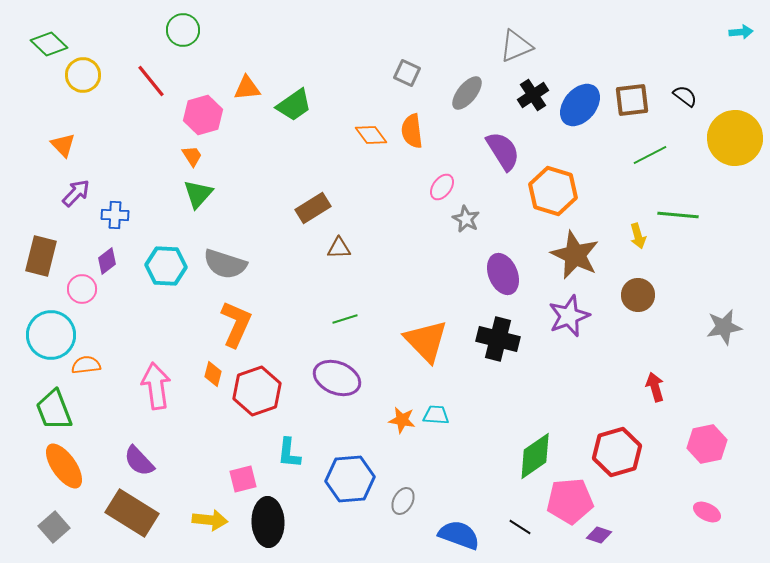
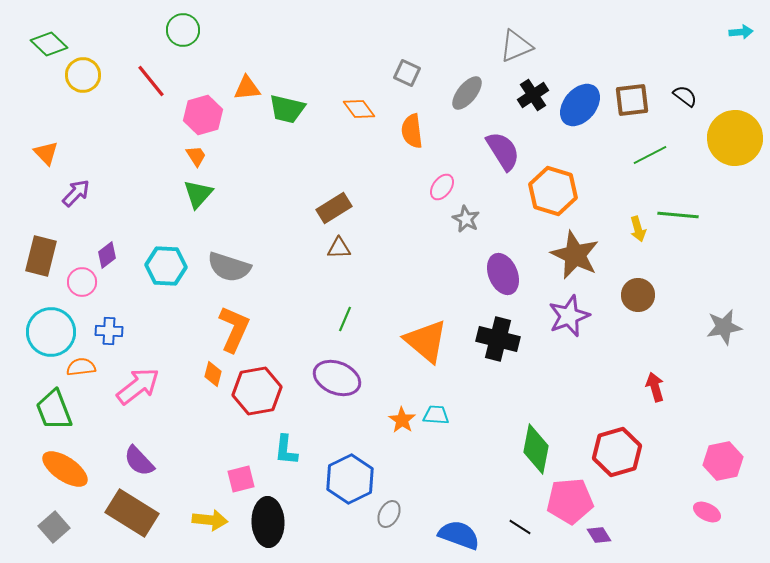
green trapezoid at (294, 105): moved 7 px left, 4 px down; rotated 48 degrees clockwise
orange diamond at (371, 135): moved 12 px left, 26 px up
orange triangle at (63, 145): moved 17 px left, 8 px down
orange trapezoid at (192, 156): moved 4 px right
brown rectangle at (313, 208): moved 21 px right
blue cross at (115, 215): moved 6 px left, 116 px down
yellow arrow at (638, 236): moved 7 px up
purple diamond at (107, 261): moved 6 px up
gray semicircle at (225, 264): moved 4 px right, 3 px down
pink circle at (82, 289): moved 7 px up
green line at (345, 319): rotated 50 degrees counterclockwise
orange L-shape at (236, 324): moved 2 px left, 5 px down
cyan circle at (51, 335): moved 3 px up
orange triangle at (426, 341): rotated 6 degrees counterclockwise
orange semicircle at (86, 365): moved 5 px left, 2 px down
pink arrow at (156, 386): moved 18 px left; rotated 60 degrees clockwise
red hexagon at (257, 391): rotated 9 degrees clockwise
orange star at (402, 420): rotated 24 degrees clockwise
pink hexagon at (707, 444): moved 16 px right, 17 px down
cyan L-shape at (289, 453): moved 3 px left, 3 px up
green diamond at (535, 456): moved 1 px right, 7 px up; rotated 45 degrees counterclockwise
orange ellipse at (64, 466): moved 1 px right, 3 px down; rotated 21 degrees counterclockwise
pink square at (243, 479): moved 2 px left
blue hexagon at (350, 479): rotated 21 degrees counterclockwise
gray ellipse at (403, 501): moved 14 px left, 13 px down
purple diamond at (599, 535): rotated 40 degrees clockwise
